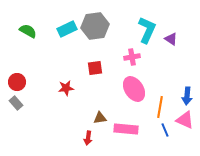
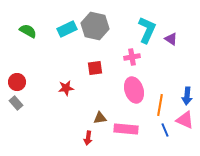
gray hexagon: rotated 20 degrees clockwise
pink ellipse: moved 1 px down; rotated 15 degrees clockwise
orange line: moved 2 px up
